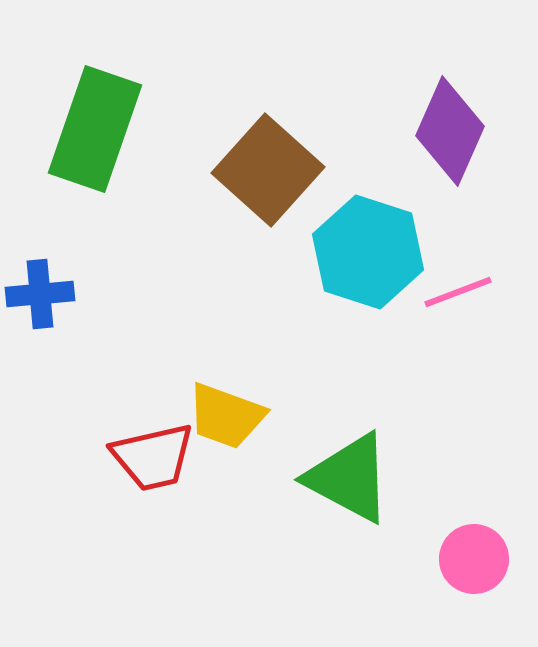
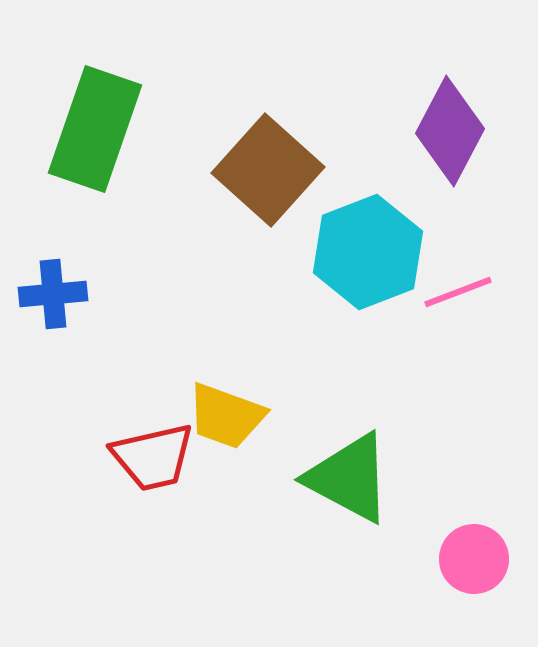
purple diamond: rotated 4 degrees clockwise
cyan hexagon: rotated 21 degrees clockwise
blue cross: moved 13 px right
